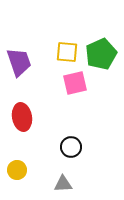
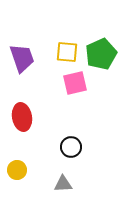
purple trapezoid: moved 3 px right, 4 px up
